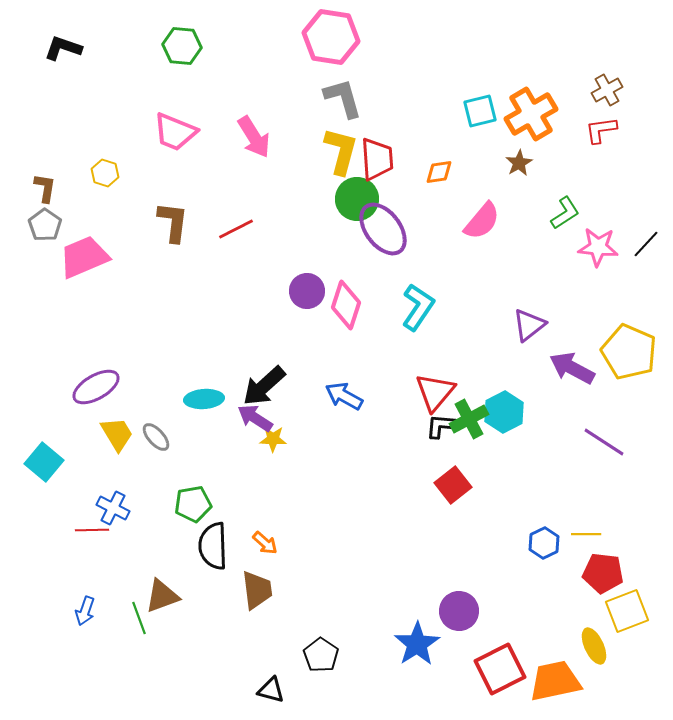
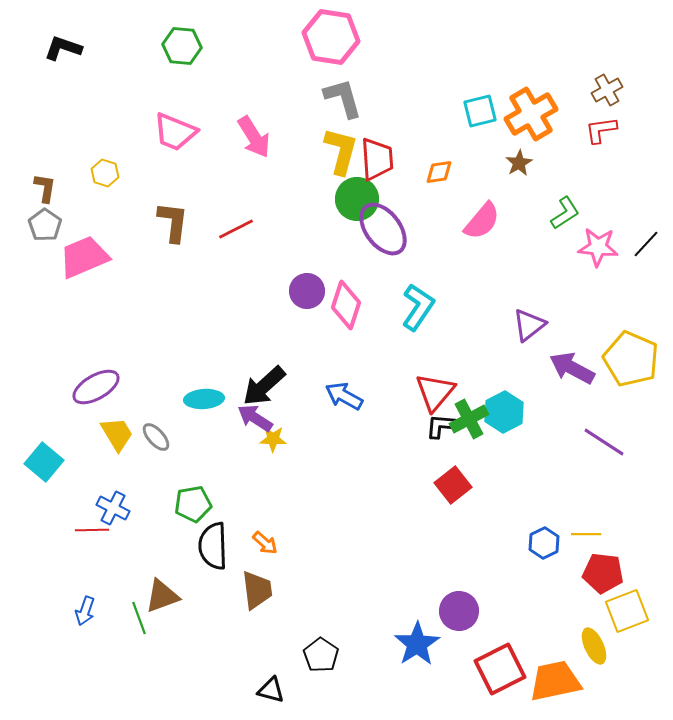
yellow pentagon at (629, 352): moved 2 px right, 7 px down
